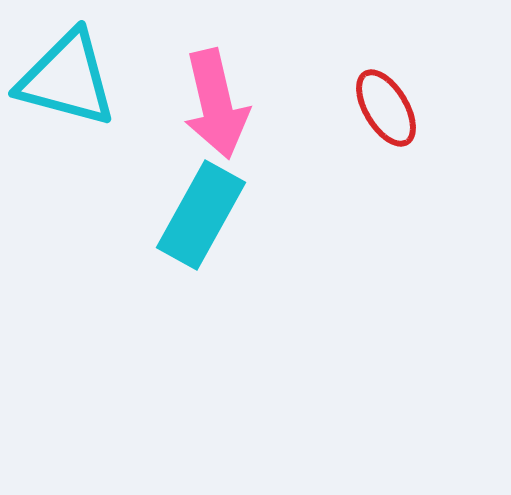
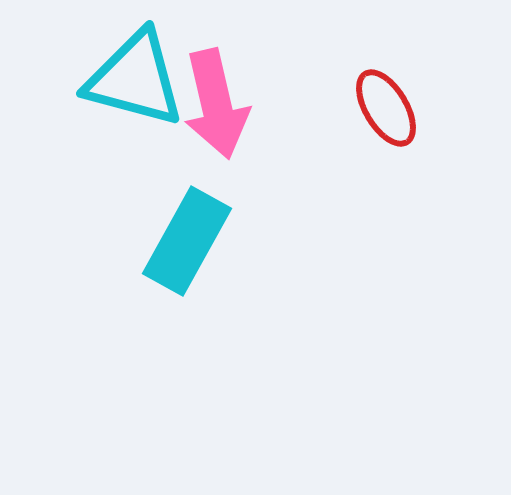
cyan triangle: moved 68 px right
cyan rectangle: moved 14 px left, 26 px down
